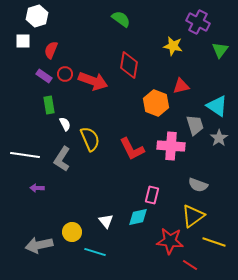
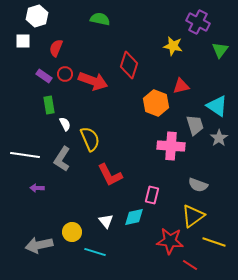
green semicircle: moved 21 px left; rotated 24 degrees counterclockwise
red semicircle: moved 5 px right, 2 px up
red diamond: rotated 8 degrees clockwise
red L-shape: moved 22 px left, 26 px down
cyan diamond: moved 4 px left
